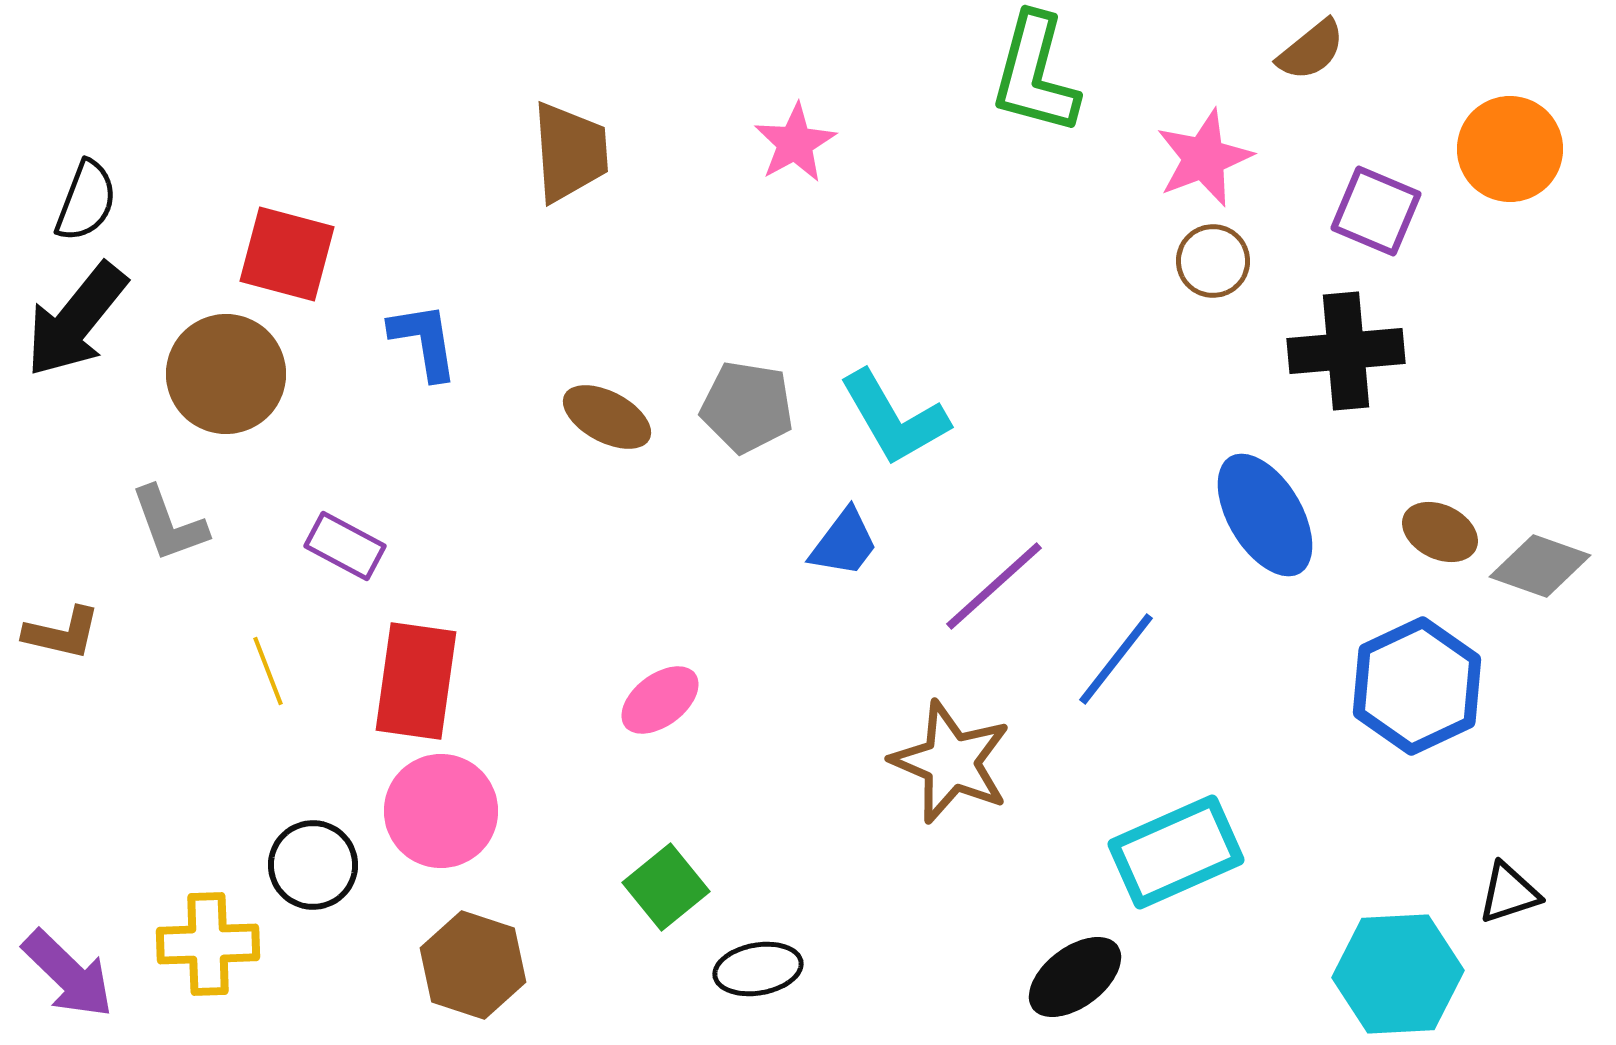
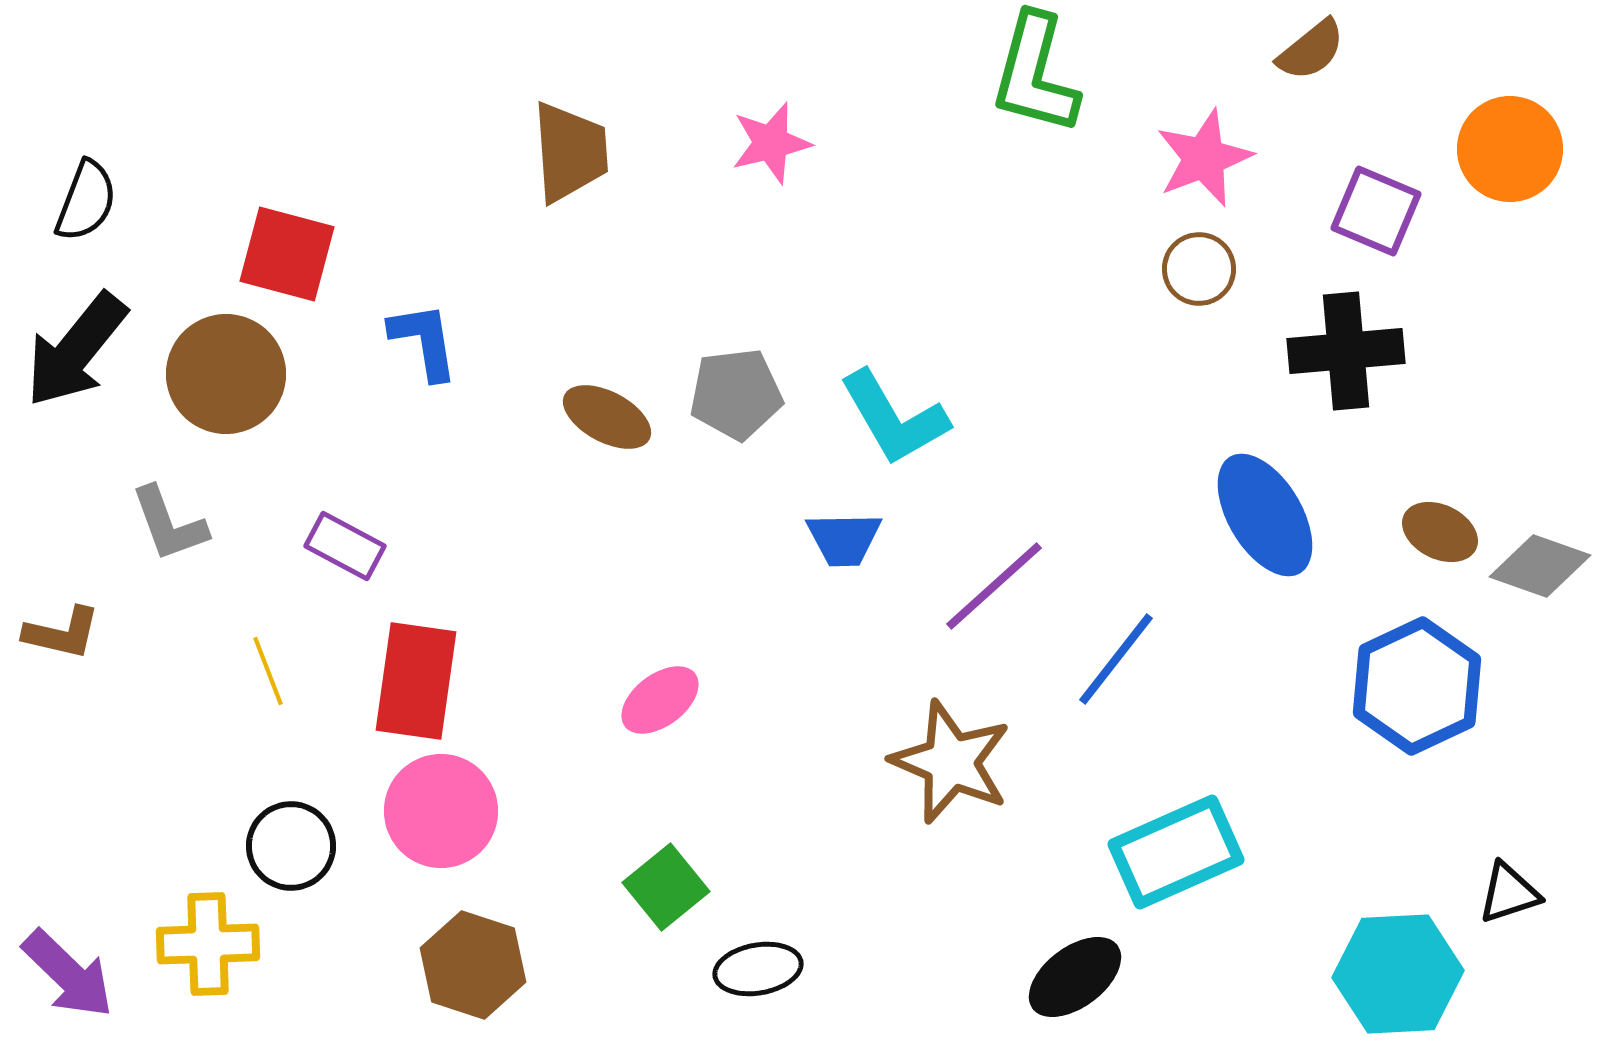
pink star at (795, 143): moved 24 px left; rotated 16 degrees clockwise
brown circle at (1213, 261): moved 14 px left, 8 px down
black arrow at (76, 320): moved 30 px down
gray pentagon at (747, 407): moved 11 px left, 13 px up; rotated 16 degrees counterclockwise
blue trapezoid at (844, 543): moved 4 px up; rotated 52 degrees clockwise
black circle at (313, 865): moved 22 px left, 19 px up
